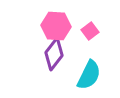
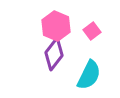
pink hexagon: rotated 20 degrees clockwise
pink square: moved 2 px right
